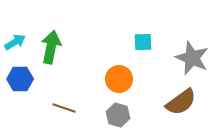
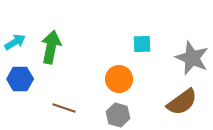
cyan square: moved 1 px left, 2 px down
brown semicircle: moved 1 px right
